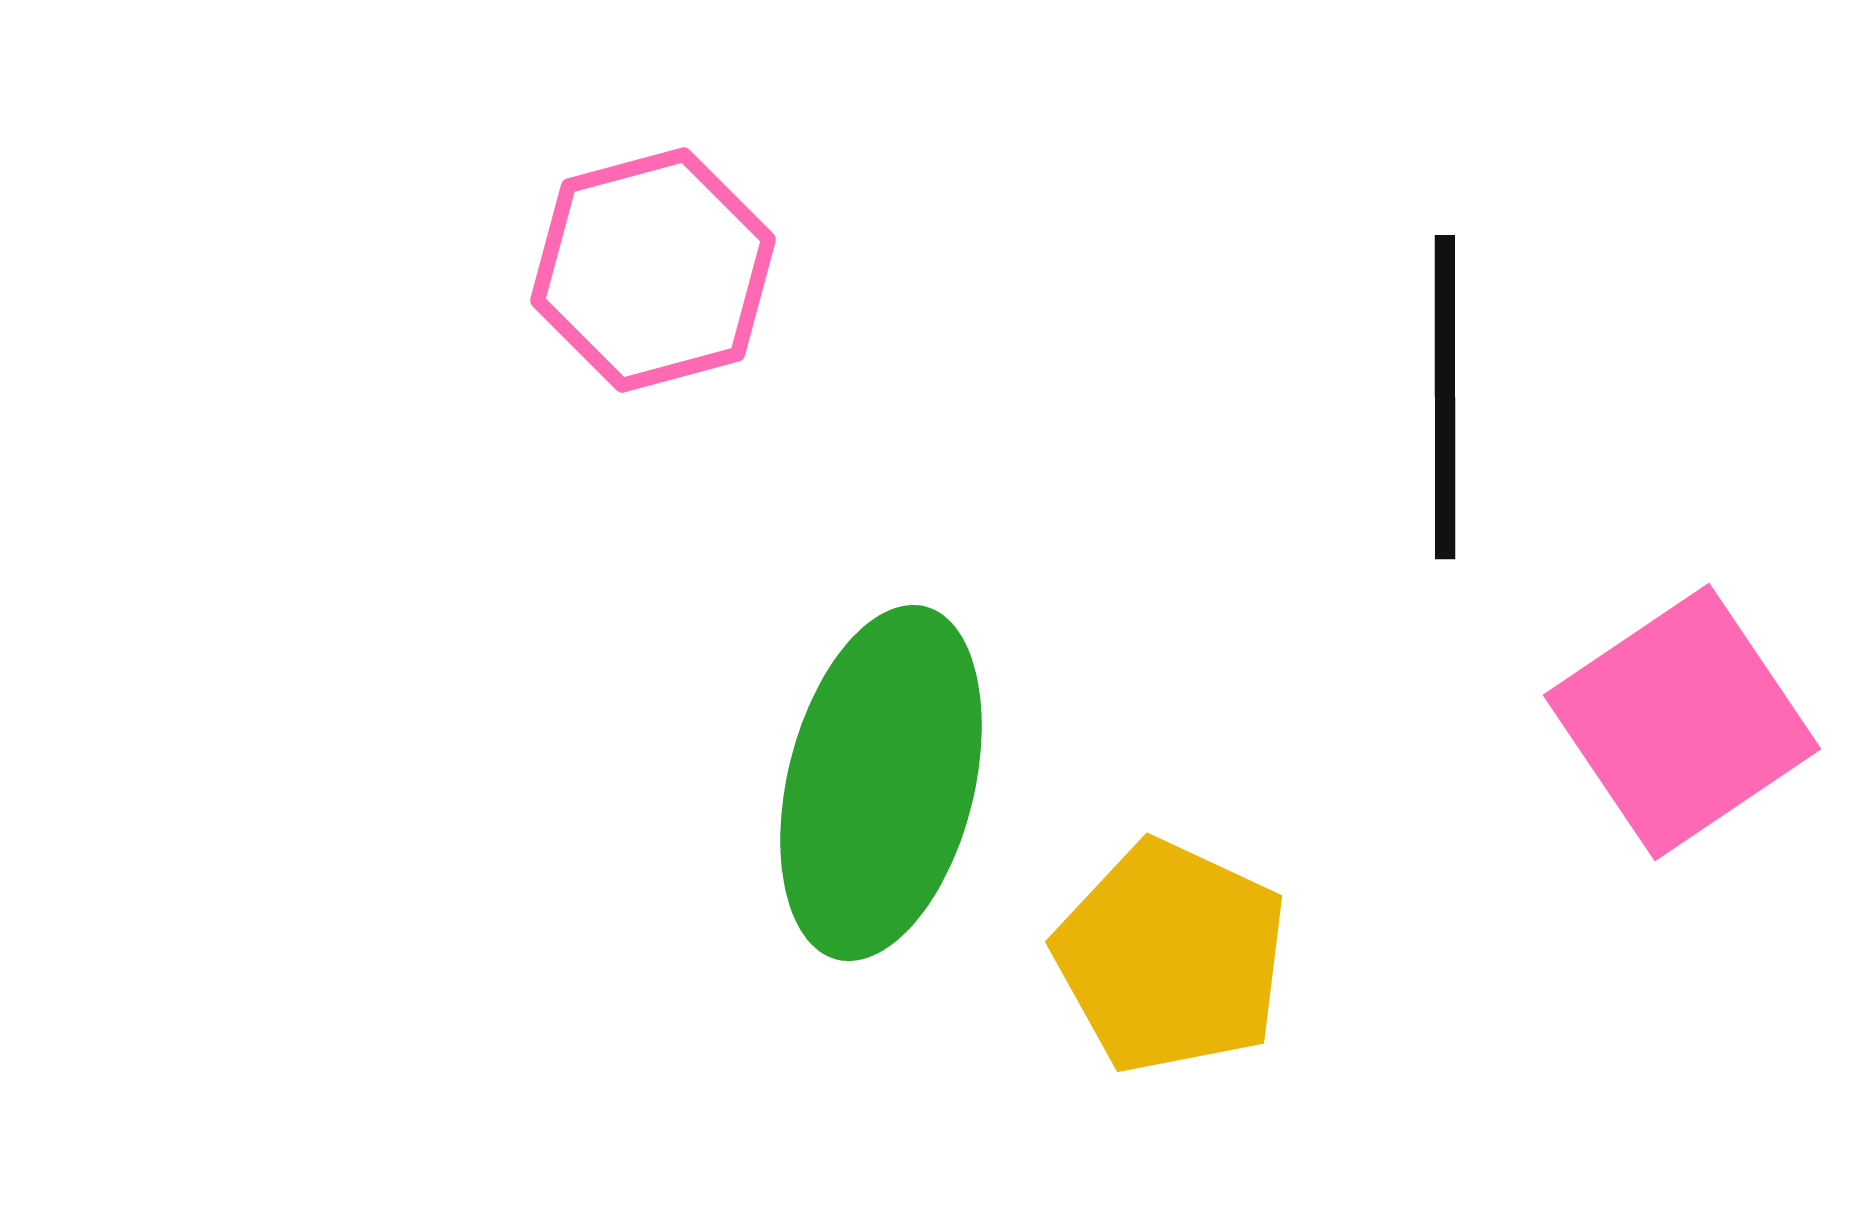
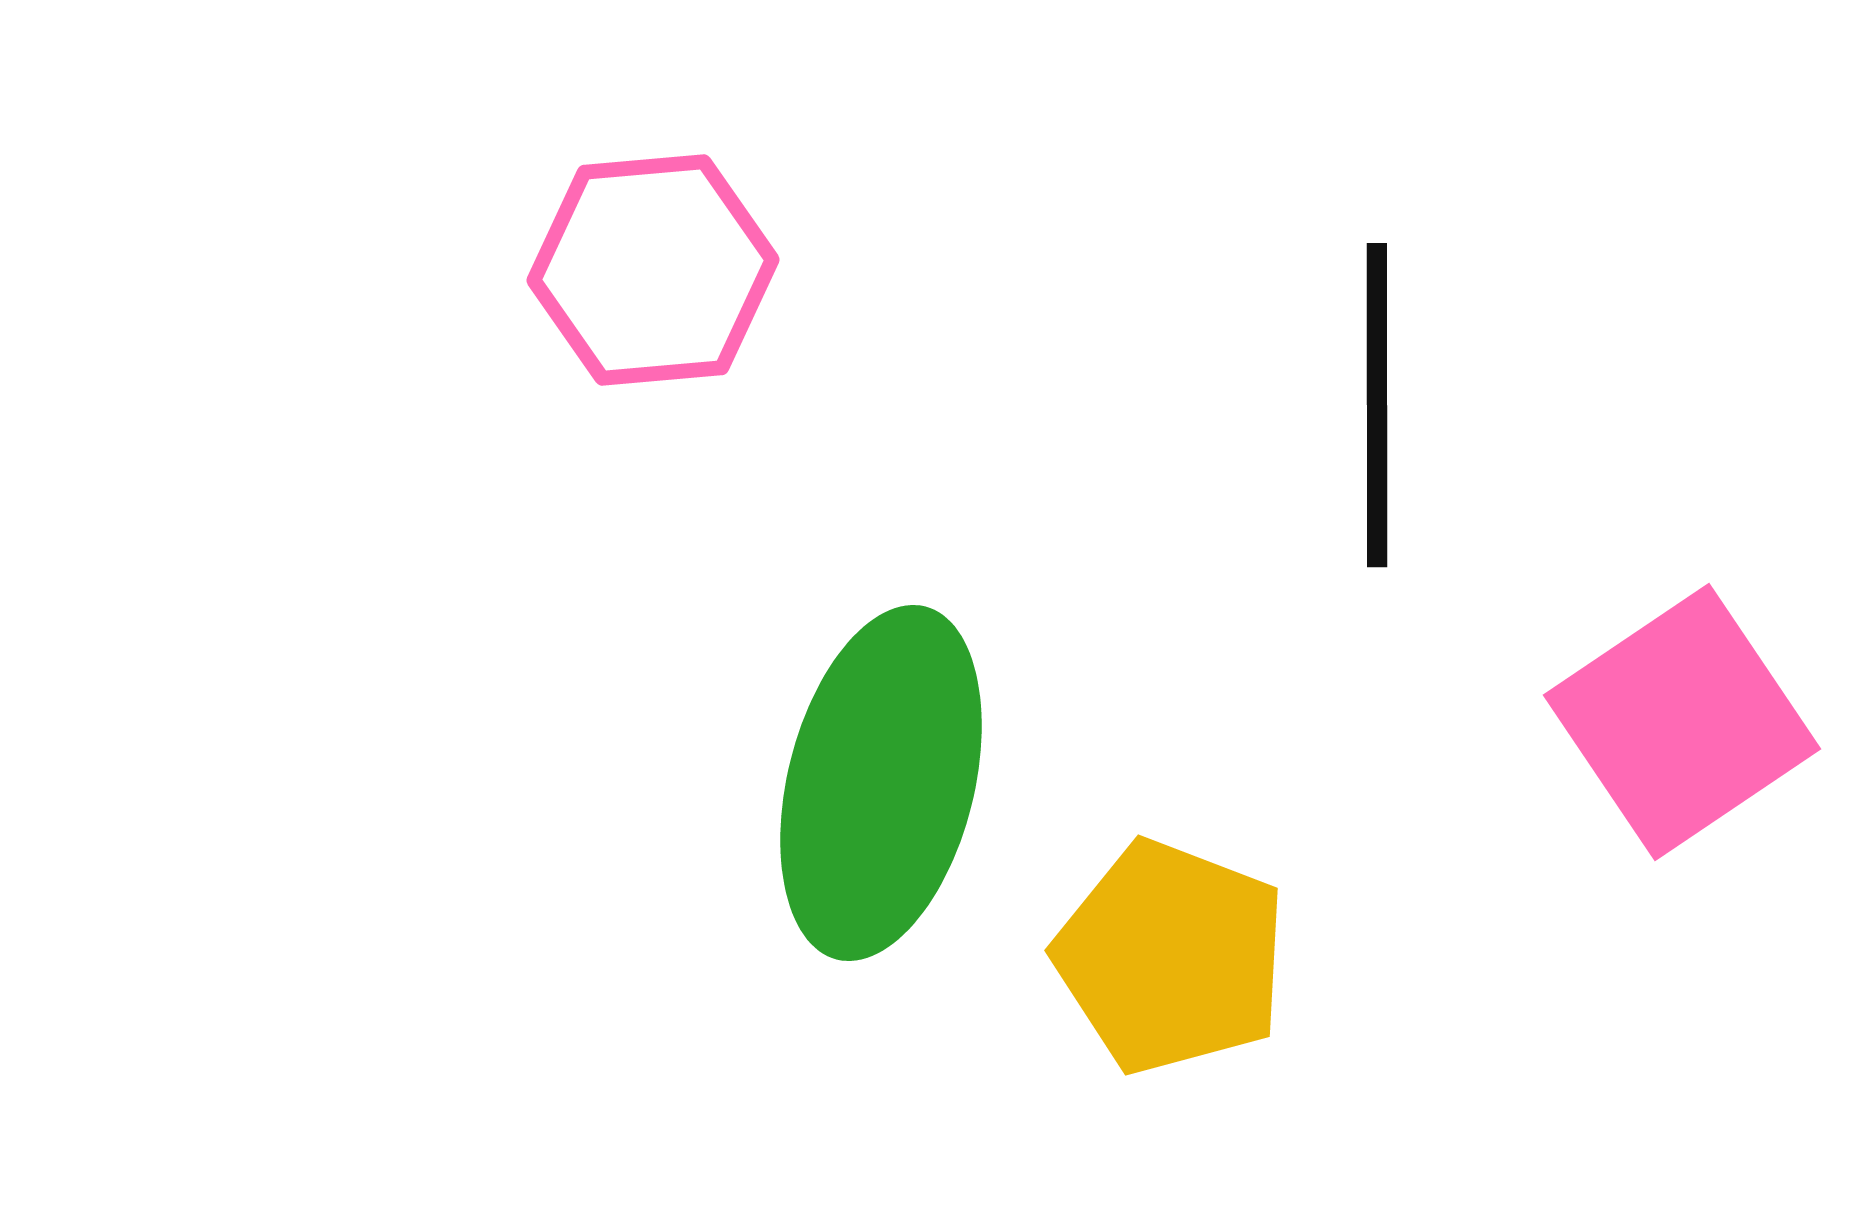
pink hexagon: rotated 10 degrees clockwise
black line: moved 68 px left, 8 px down
yellow pentagon: rotated 4 degrees counterclockwise
